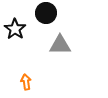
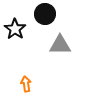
black circle: moved 1 px left, 1 px down
orange arrow: moved 2 px down
